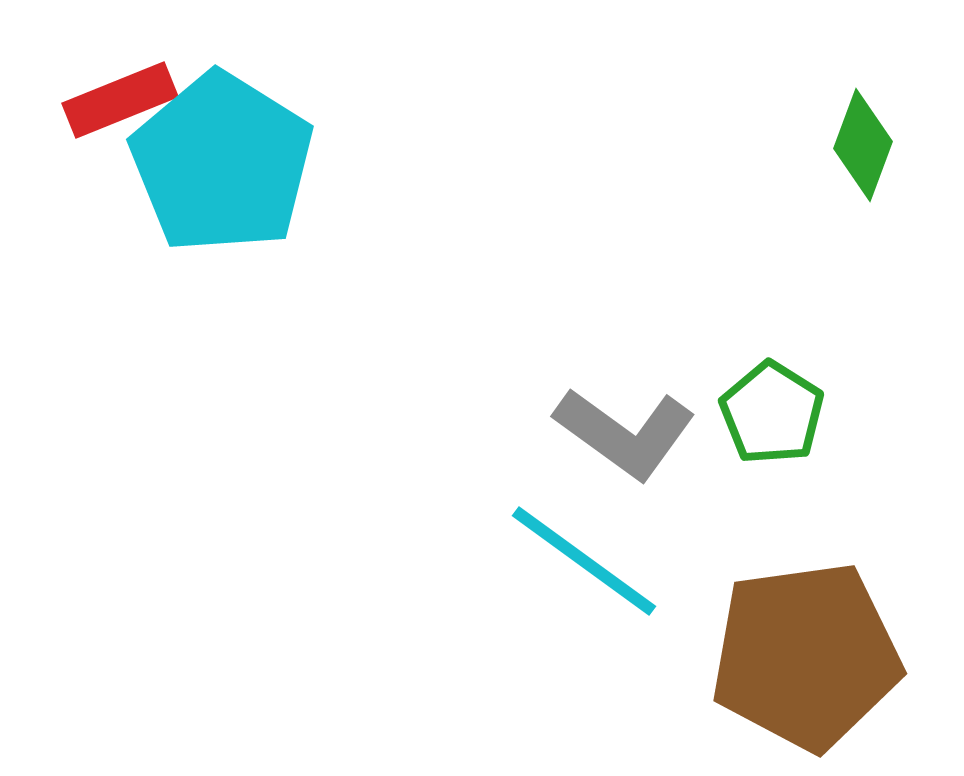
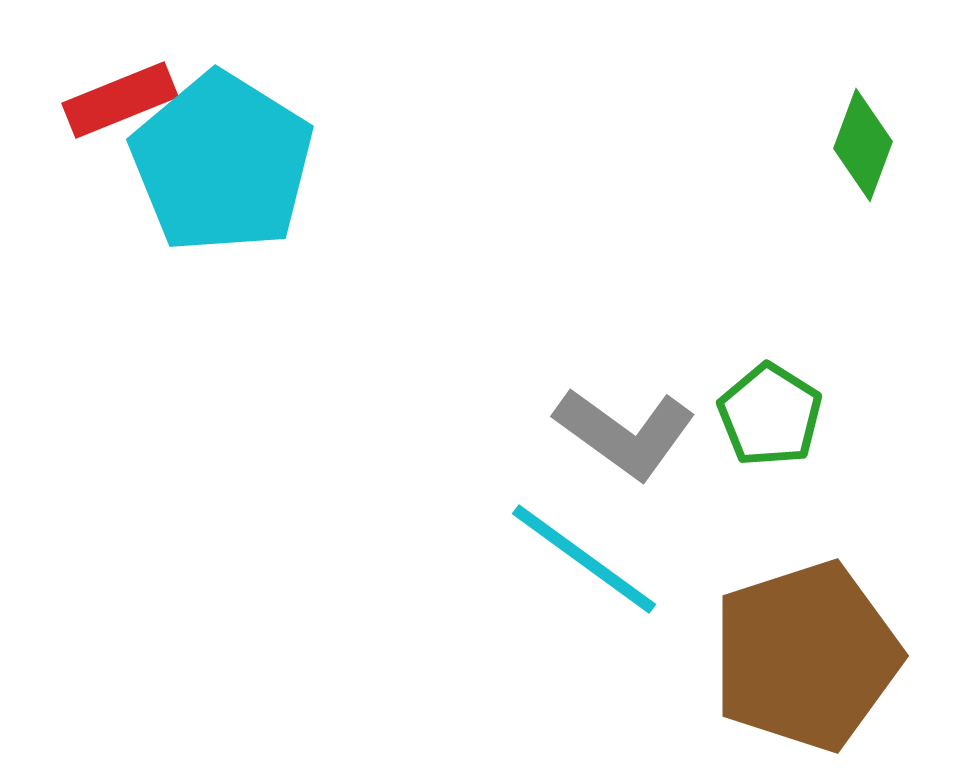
green pentagon: moved 2 px left, 2 px down
cyan line: moved 2 px up
brown pentagon: rotated 10 degrees counterclockwise
